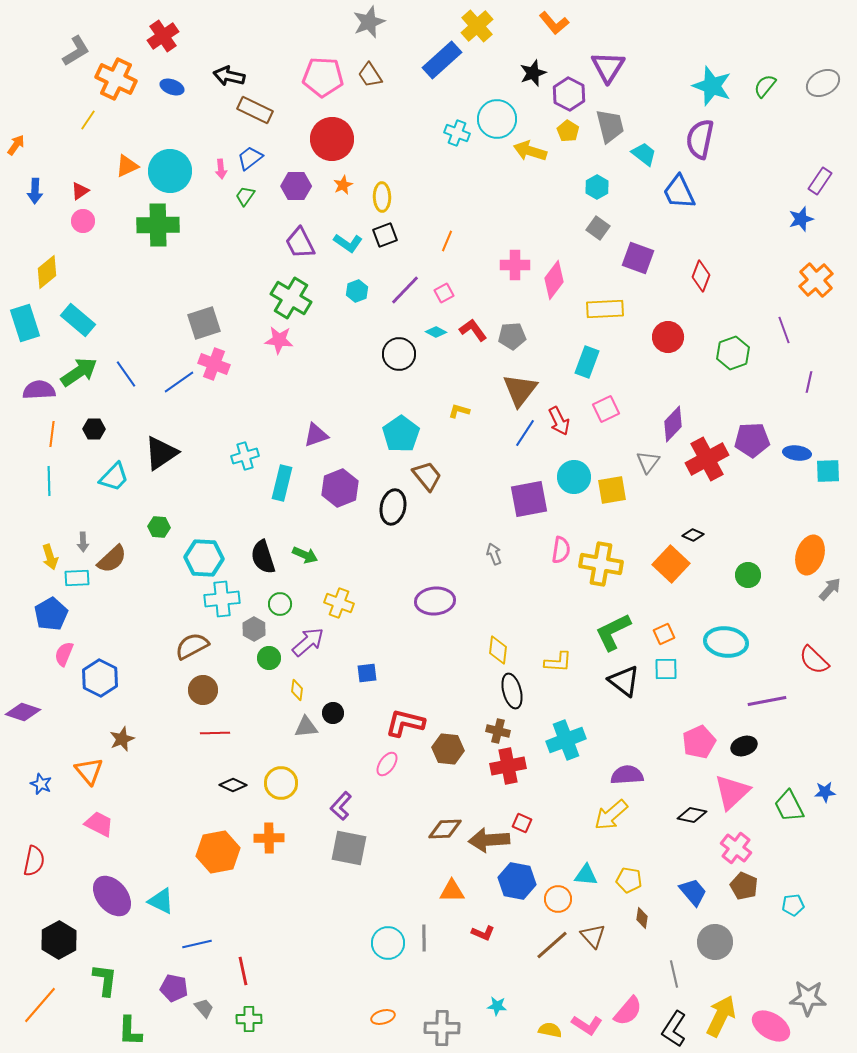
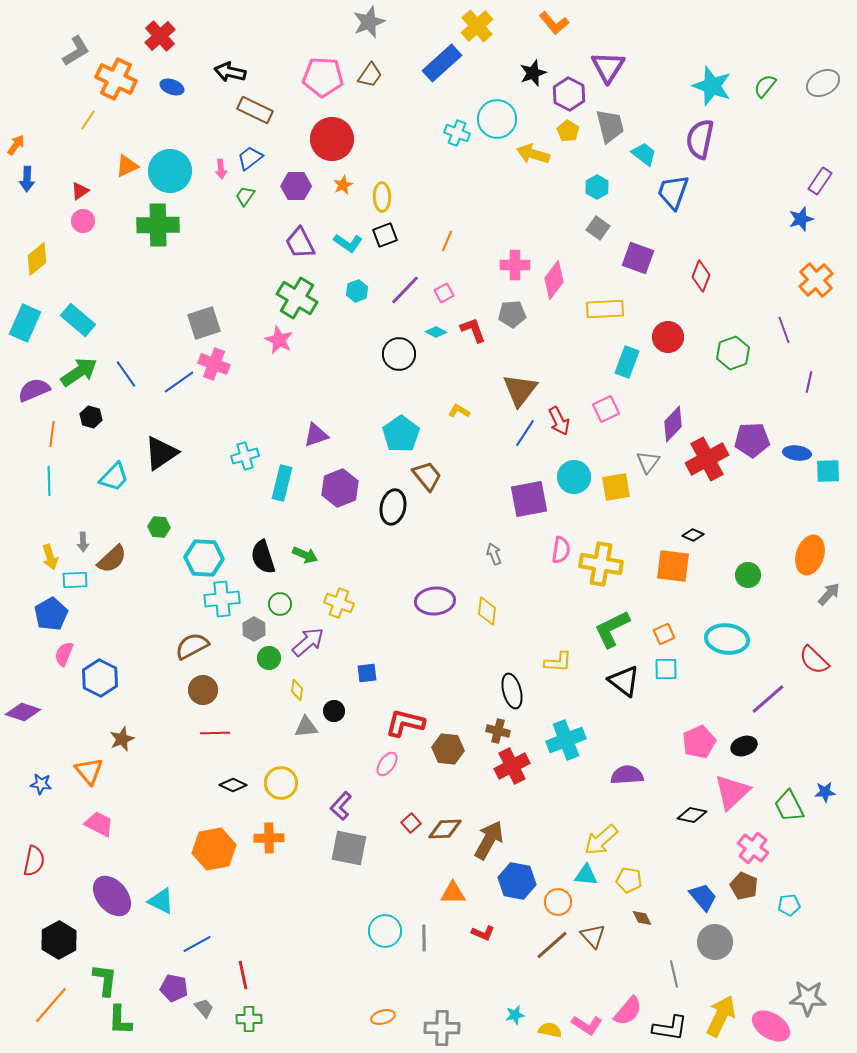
red cross at (163, 36): moved 3 px left; rotated 8 degrees counterclockwise
blue rectangle at (442, 60): moved 3 px down
brown trapezoid at (370, 75): rotated 112 degrees counterclockwise
black arrow at (229, 76): moved 1 px right, 4 px up
yellow arrow at (530, 151): moved 3 px right, 3 px down
blue arrow at (35, 191): moved 8 px left, 12 px up
blue trapezoid at (679, 192): moved 6 px left; rotated 45 degrees clockwise
yellow diamond at (47, 272): moved 10 px left, 13 px up
green cross at (291, 298): moved 6 px right
cyan rectangle at (25, 323): rotated 42 degrees clockwise
red L-shape at (473, 330): rotated 16 degrees clockwise
gray pentagon at (512, 336): moved 22 px up
pink star at (279, 340): rotated 20 degrees clockwise
cyan rectangle at (587, 362): moved 40 px right
purple semicircle at (39, 390): moved 5 px left; rotated 20 degrees counterclockwise
yellow L-shape at (459, 411): rotated 15 degrees clockwise
black hexagon at (94, 429): moved 3 px left, 12 px up; rotated 15 degrees clockwise
yellow square at (612, 490): moved 4 px right, 3 px up
orange square at (671, 564): moved 2 px right, 2 px down; rotated 36 degrees counterclockwise
cyan rectangle at (77, 578): moved 2 px left, 2 px down
gray arrow at (830, 589): moved 1 px left, 5 px down
green L-shape at (613, 632): moved 1 px left, 3 px up
cyan ellipse at (726, 642): moved 1 px right, 3 px up
yellow diamond at (498, 650): moved 11 px left, 39 px up
purple line at (767, 701): moved 1 px right, 2 px up; rotated 30 degrees counterclockwise
black circle at (333, 713): moved 1 px right, 2 px up
red cross at (508, 766): moved 4 px right; rotated 16 degrees counterclockwise
blue star at (41, 784): rotated 15 degrees counterclockwise
yellow arrow at (611, 815): moved 10 px left, 25 px down
red square at (522, 823): moved 111 px left; rotated 24 degrees clockwise
brown arrow at (489, 840): rotated 123 degrees clockwise
pink cross at (736, 848): moved 17 px right
orange hexagon at (218, 852): moved 4 px left, 3 px up
orange triangle at (452, 891): moved 1 px right, 2 px down
blue trapezoid at (693, 892): moved 10 px right, 5 px down
orange circle at (558, 899): moved 3 px down
cyan pentagon at (793, 905): moved 4 px left
brown diamond at (642, 918): rotated 35 degrees counterclockwise
cyan circle at (388, 943): moved 3 px left, 12 px up
blue line at (197, 944): rotated 16 degrees counterclockwise
red line at (243, 971): moved 4 px down
orange line at (40, 1005): moved 11 px right
cyan star at (497, 1006): moved 18 px right, 9 px down; rotated 18 degrees counterclockwise
black L-shape at (674, 1029): moved 4 px left, 1 px up; rotated 114 degrees counterclockwise
green L-shape at (130, 1031): moved 10 px left, 11 px up
